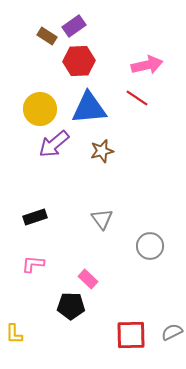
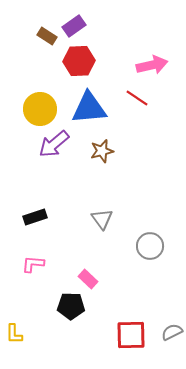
pink arrow: moved 5 px right
